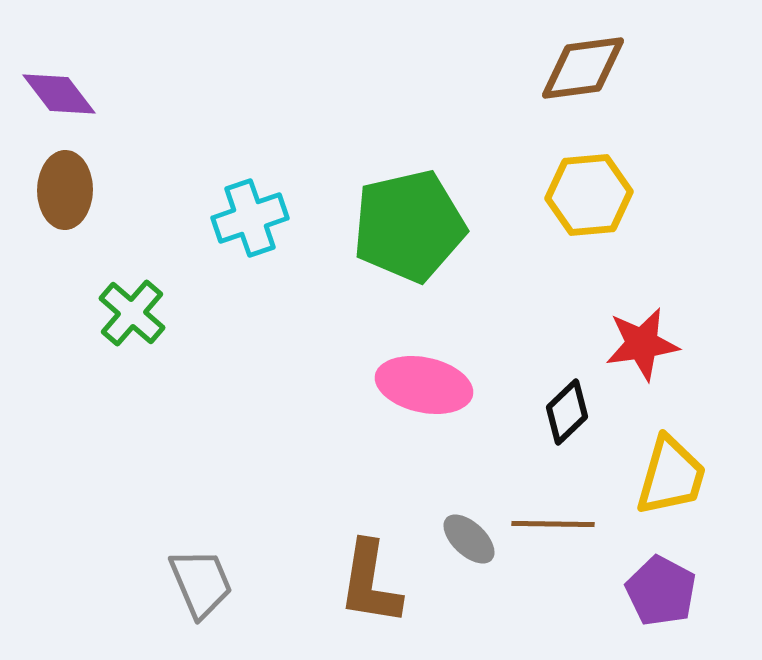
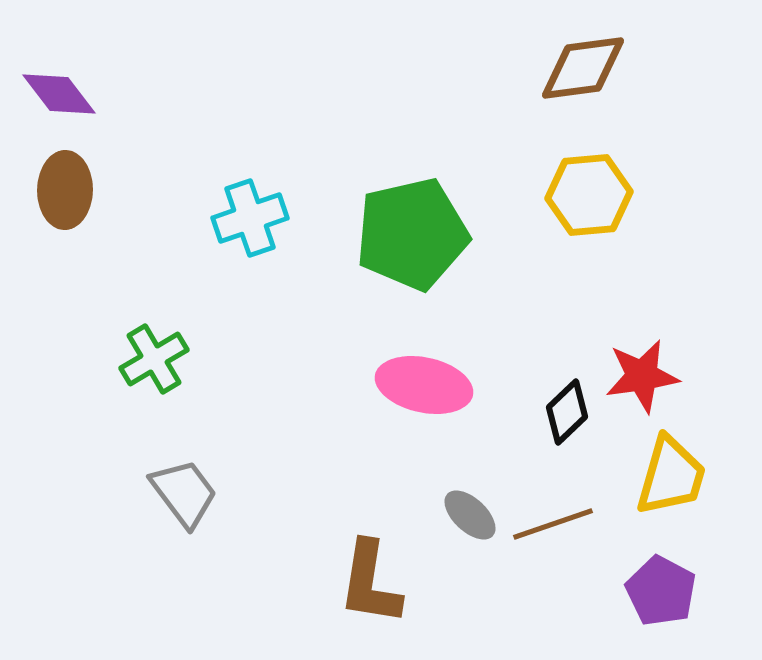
green pentagon: moved 3 px right, 8 px down
green cross: moved 22 px right, 46 px down; rotated 18 degrees clockwise
red star: moved 32 px down
brown line: rotated 20 degrees counterclockwise
gray ellipse: moved 1 px right, 24 px up
gray trapezoid: moved 17 px left, 90 px up; rotated 14 degrees counterclockwise
